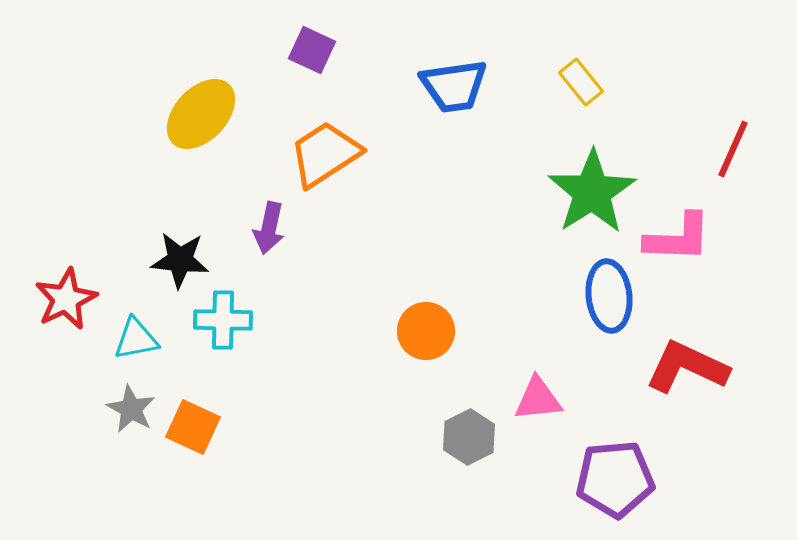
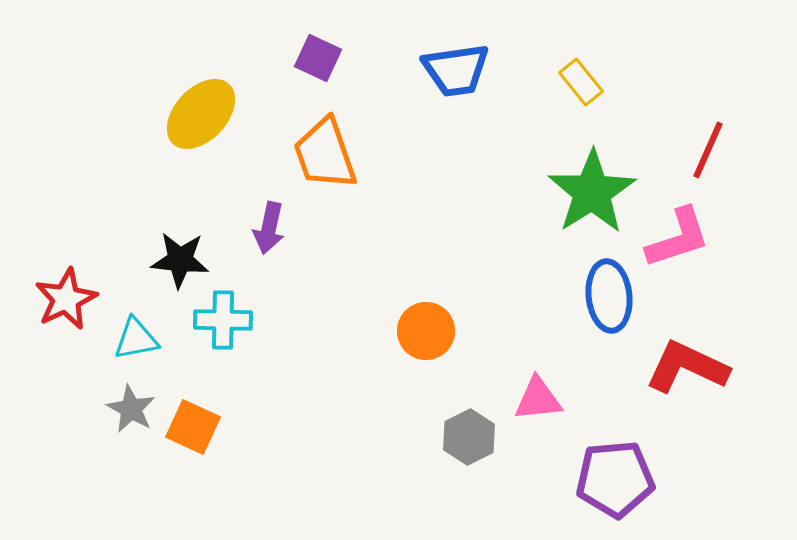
purple square: moved 6 px right, 8 px down
blue trapezoid: moved 2 px right, 16 px up
red line: moved 25 px left, 1 px down
orange trapezoid: rotated 76 degrees counterclockwise
pink L-shape: rotated 20 degrees counterclockwise
